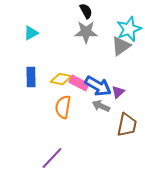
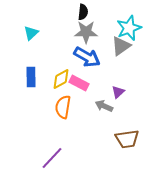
black semicircle: moved 3 px left, 1 px down; rotated 35 degrees clockwise
cyan star: moved 1 px up
cyan triangle: rotated 14 degrees counterclockwise
yellow diamond: rotated 40 degrees counterclockwise
blue arrow: moved 11 px left, 29 px up
gray arrow: moved 3 px right
brown trapezoid: moved 14 px down; rotated 70 degrees clockwise
